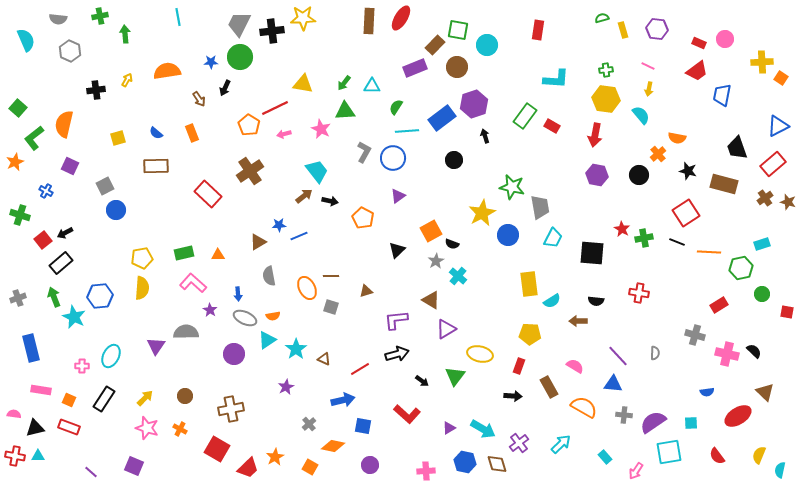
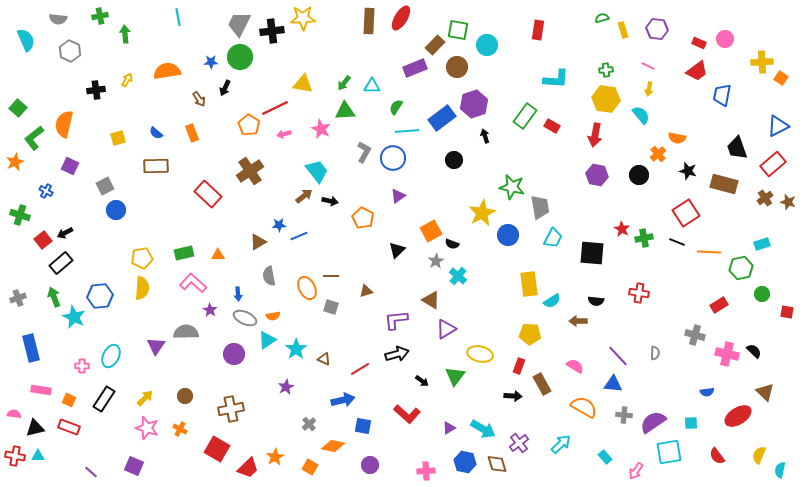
brown rectangle at (549, 387): moved 7 px left, 3 px up
